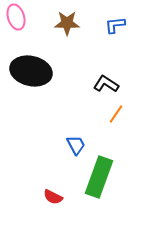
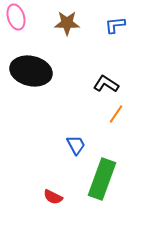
green rectangle: moved 3 px right, 2 px down
